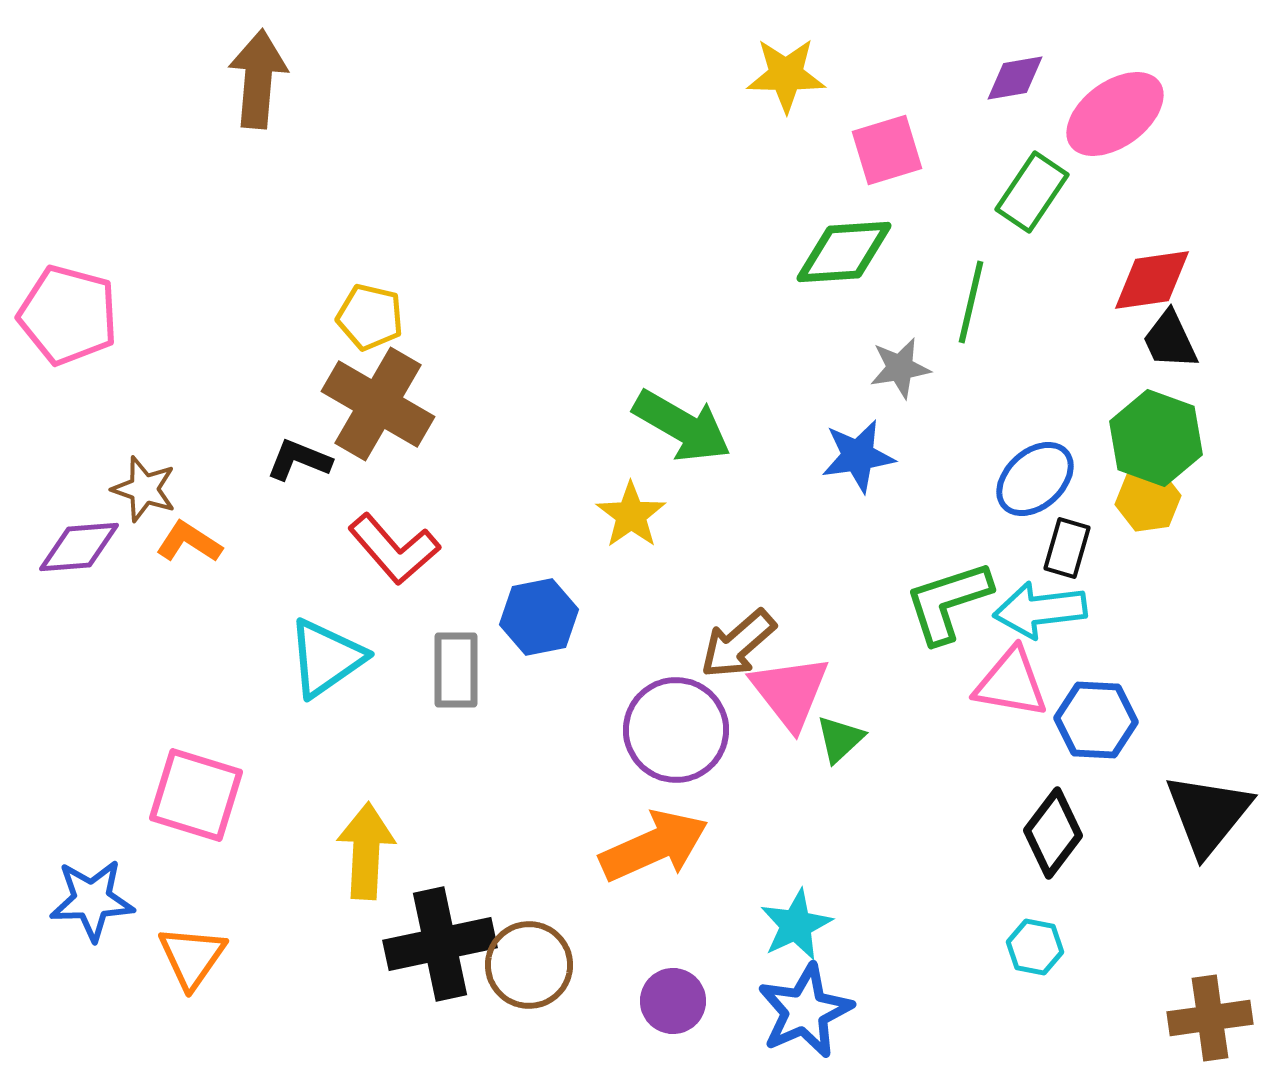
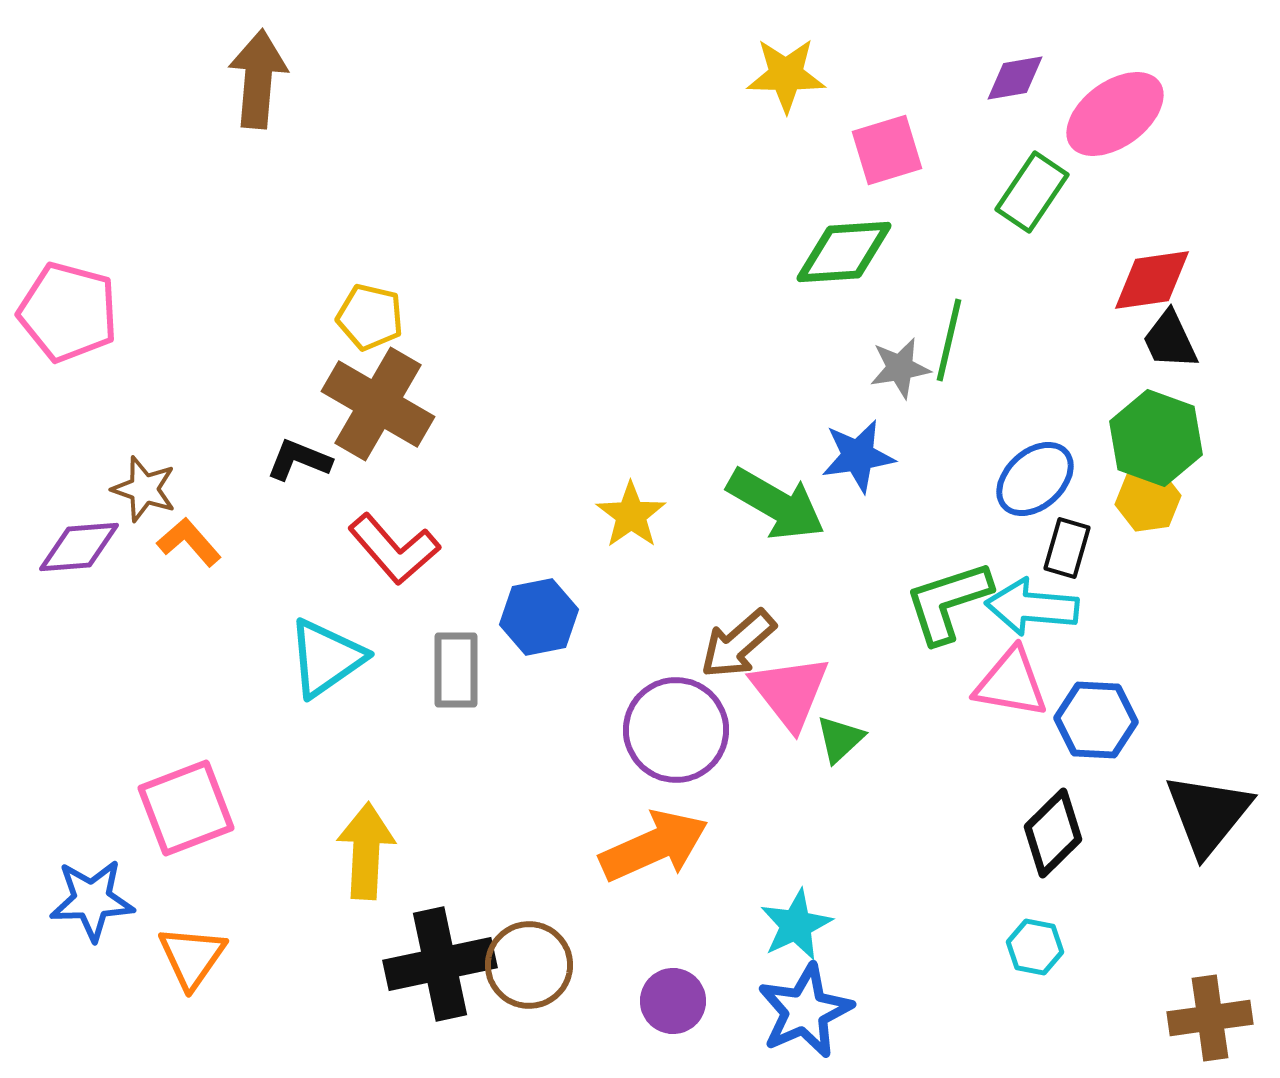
green line at (971, 302): moved 22 px left, 38 px down
pink pentagon at (68, 315): moved 3 px up
green arrow at (682, 426): moved 94 px right, 78 px down
orange L-shape at (189, 542): rotated 16 degrees clockwise
cyan arrow at (1040, 610): moved 8 px left, 3 px up; rotated 12 degrees clockwise
pink square at (196, 795): moved 10 px left, 13 px down; rotated 38 degrees counterclockwise
black diamond at (1053, 833): rotated 8 degrees clockwise
black cross at (440, 944): moved 20 px down
